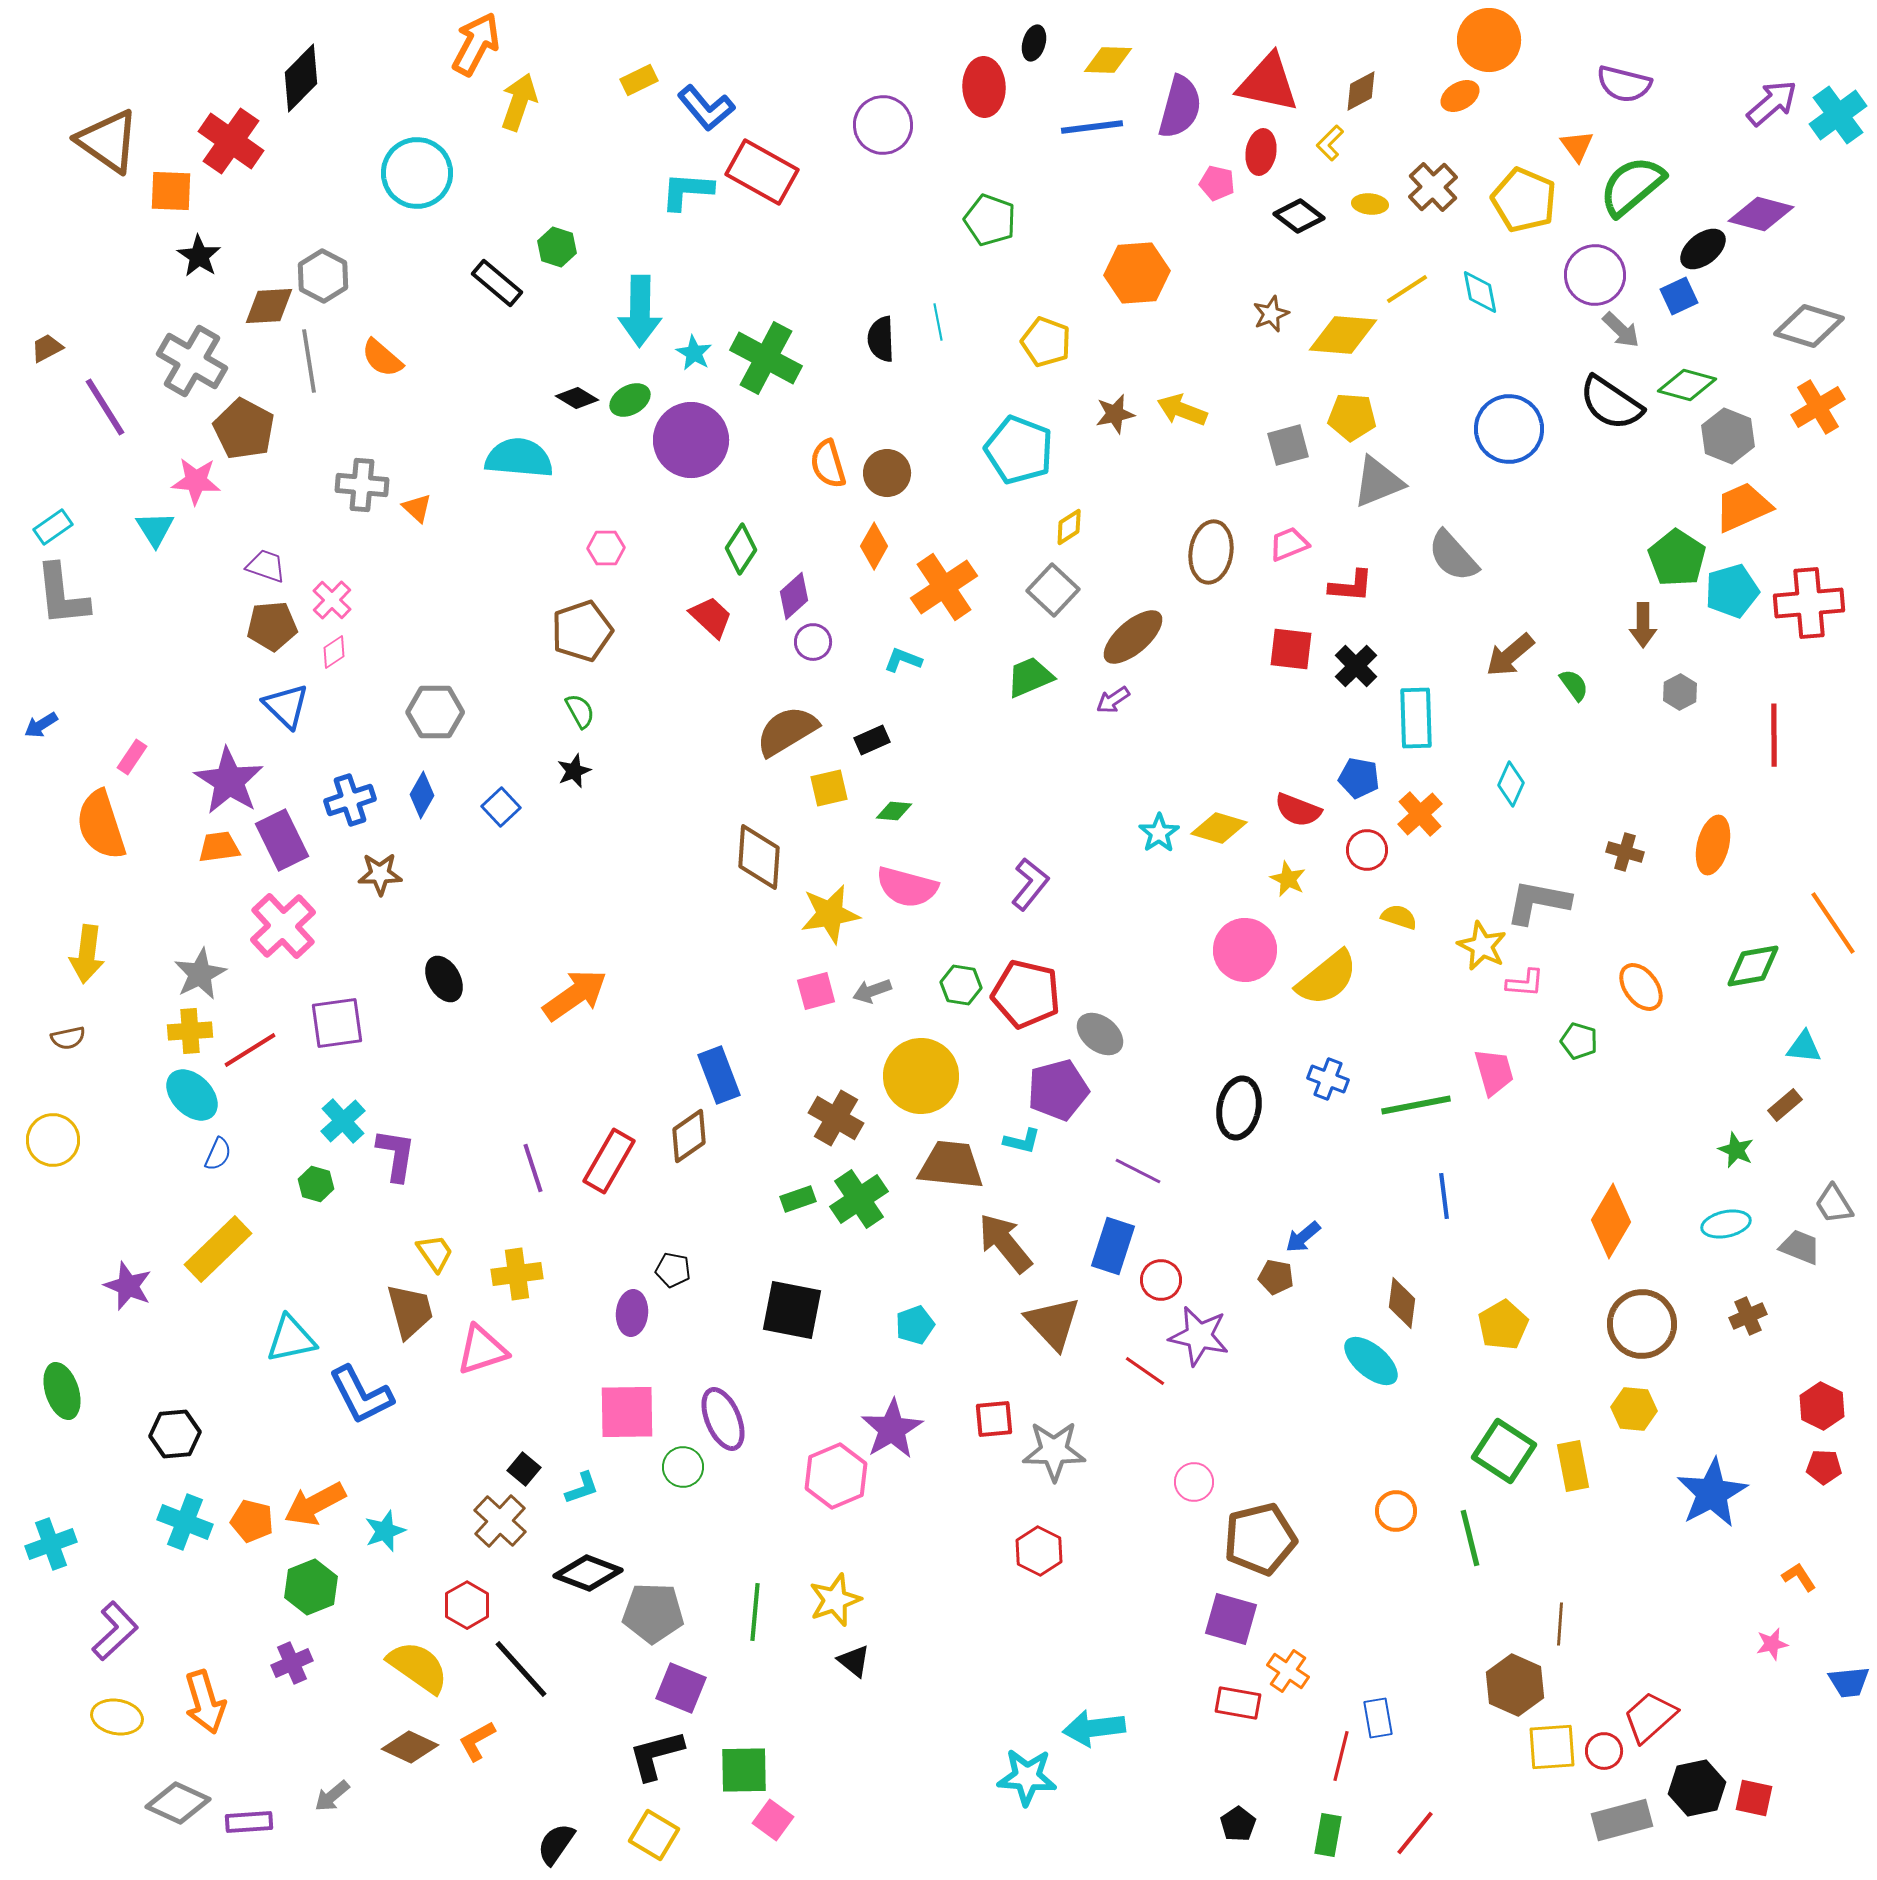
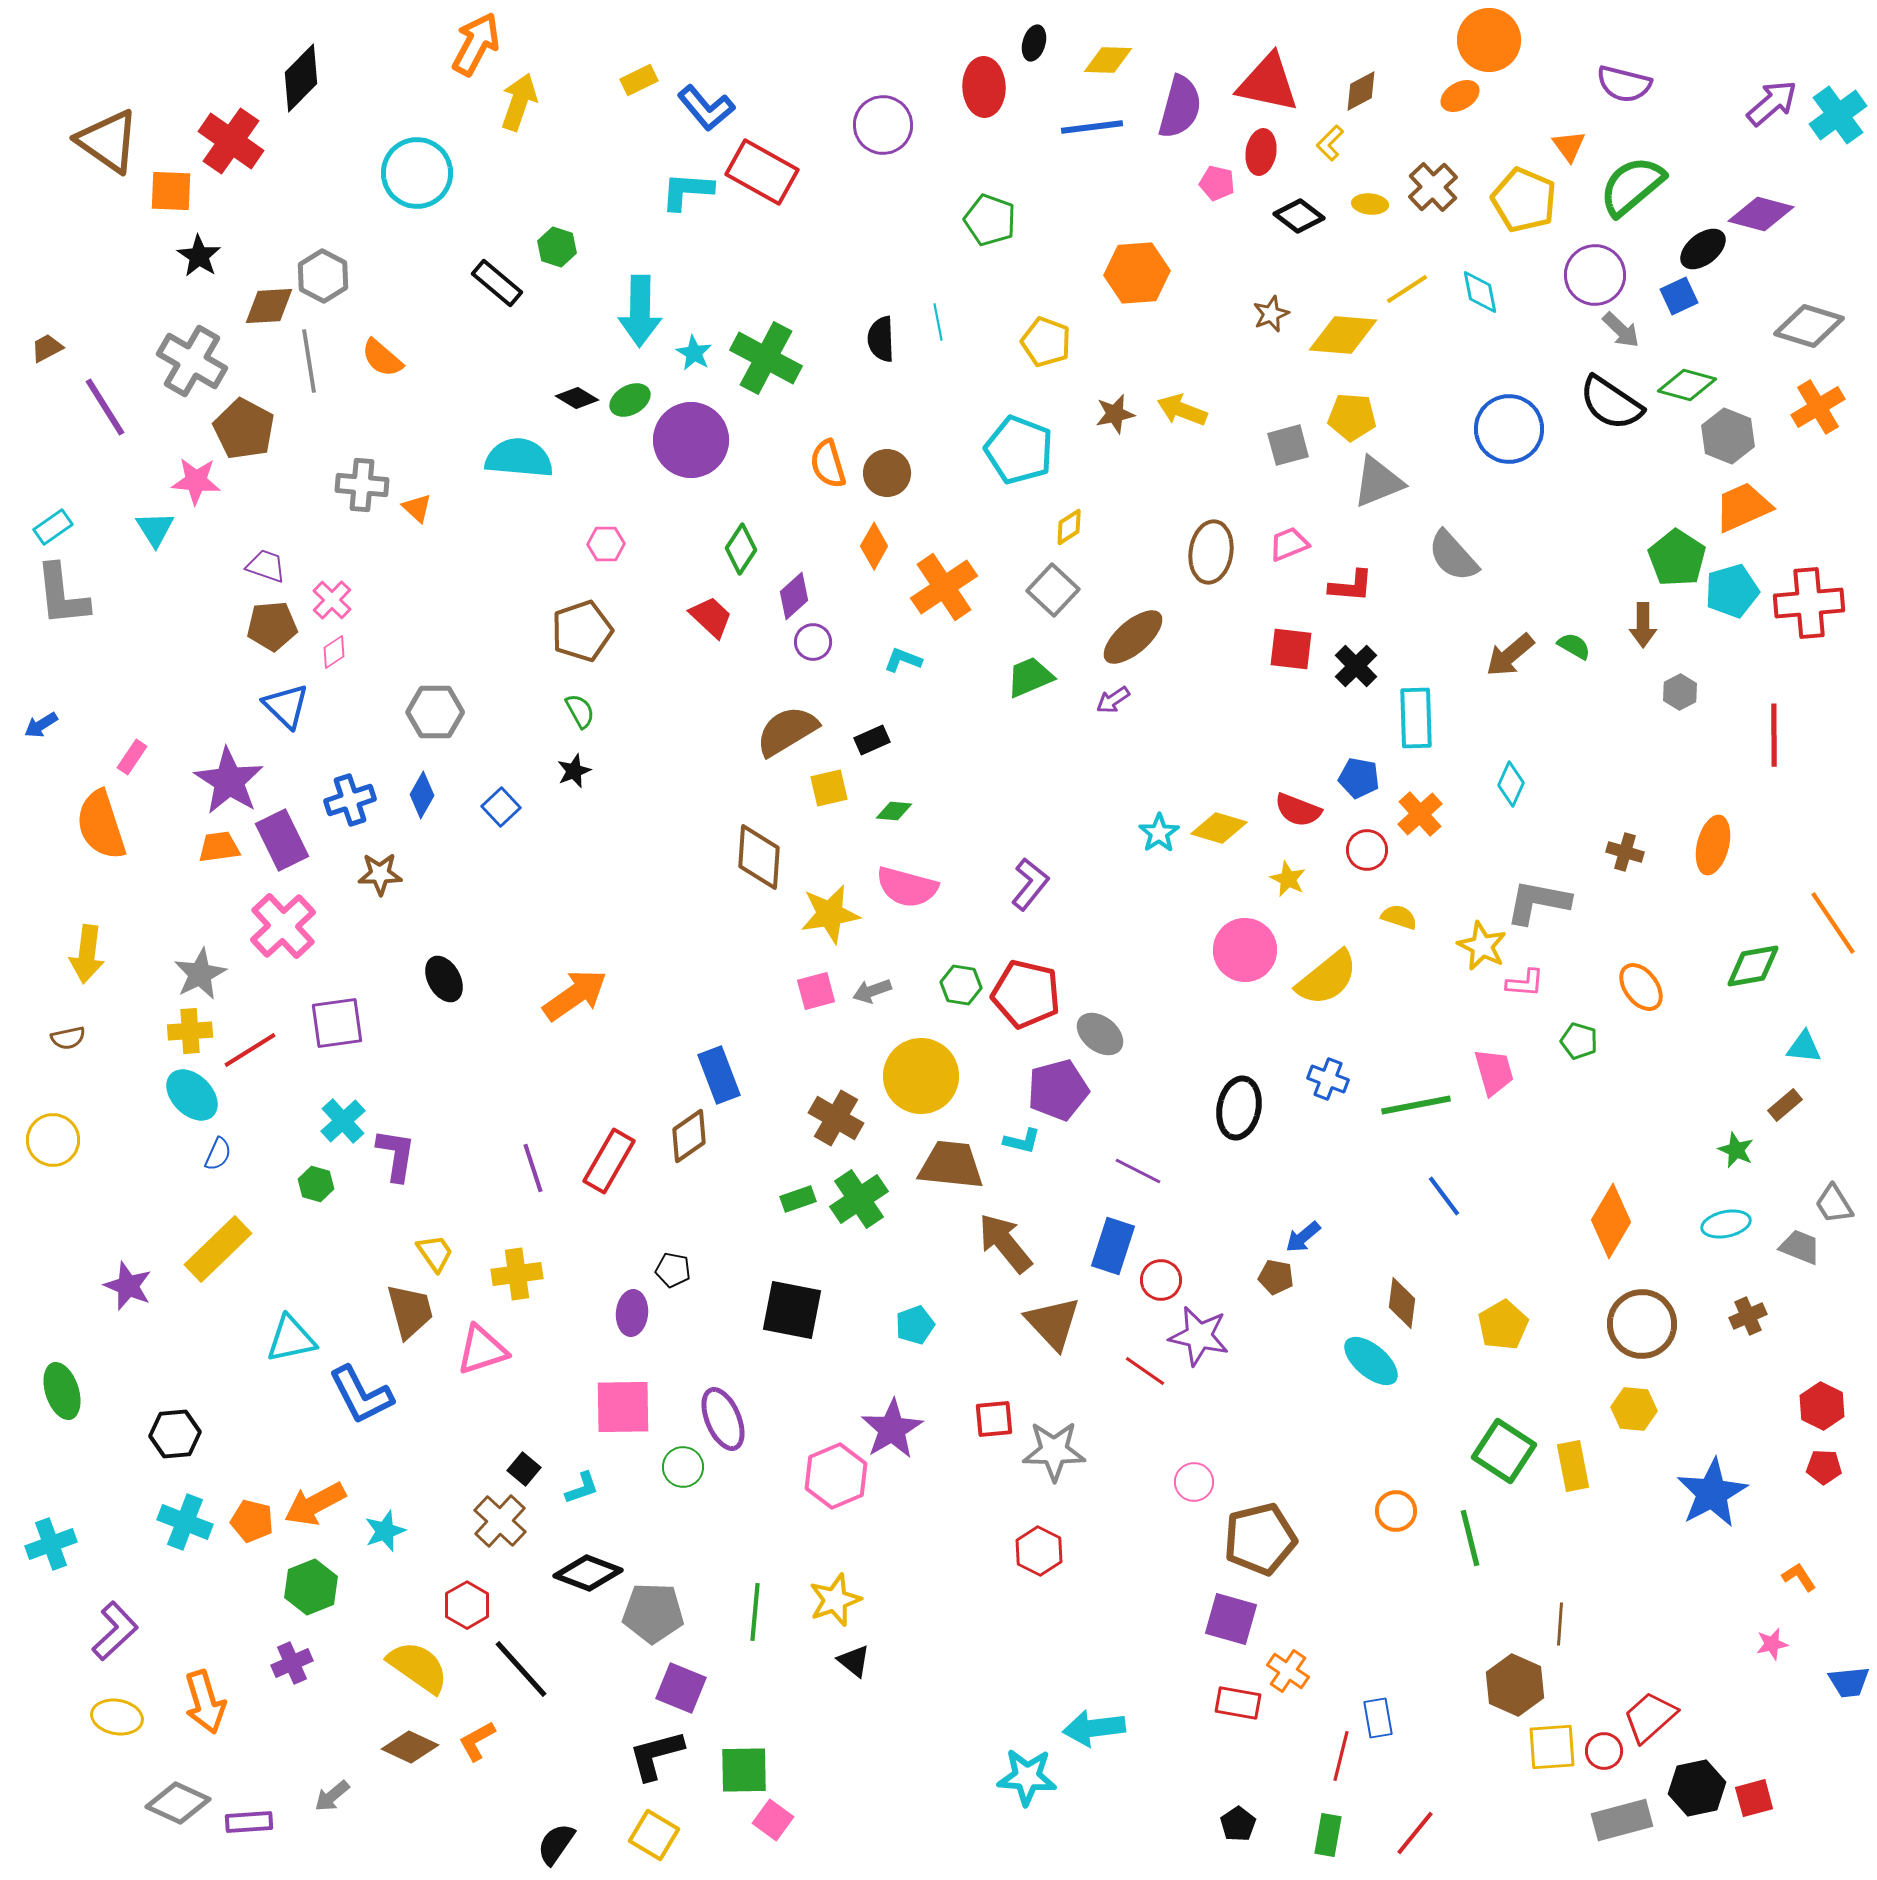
orange triangle at (1577, 146): moved 8 px left
pink hexagon at (606, 548): moved 4 px up
green semicircle at (1574, 685): moved 39 px up; rotated 24 degrees counterclockwise
blue line at (1444, 1196): rotated 30 degrees counterclockwise
pink square at (627, 1412): moved 4 px left, 5 px up
red square at (1754, 1798): rotated 27 degrees counterclockwise
